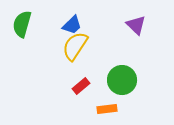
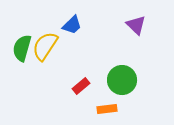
green semicircle: moved 24 px down
yellow semicircle: moved 30 px left
